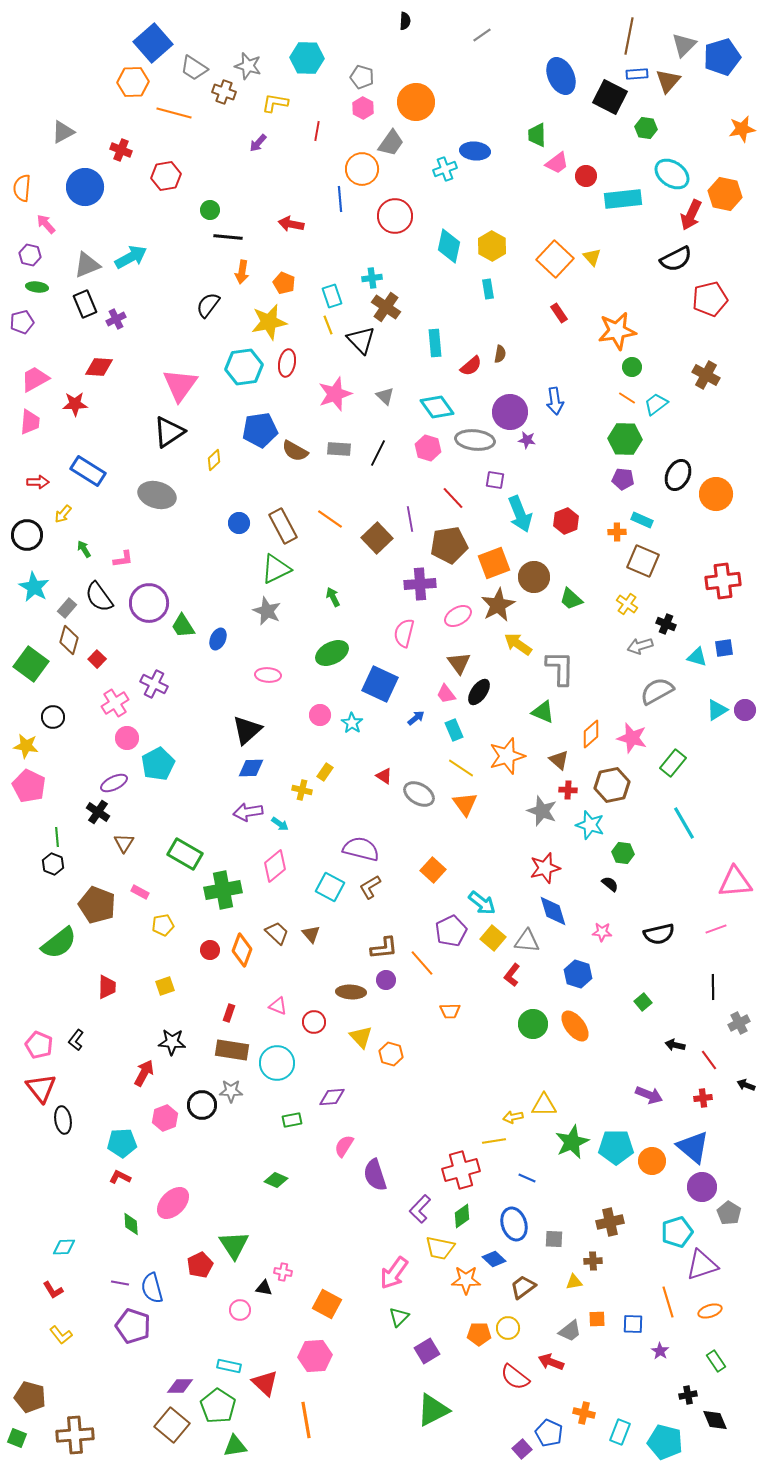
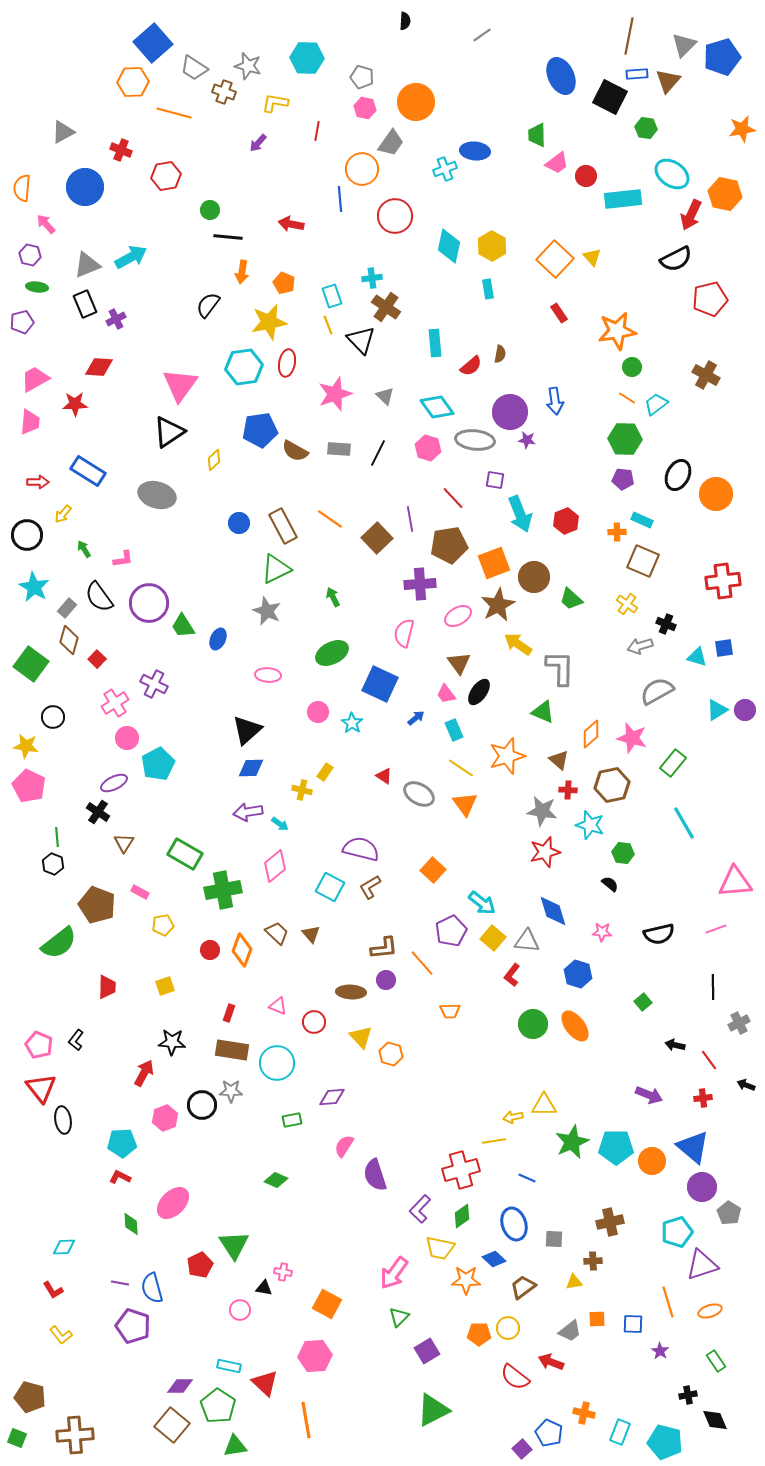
pink hexagon at (363, 108): moved 2 px right; rotated 15 degrees counterclockwise
pink circle at (320, 715): moved 2 px left, 3 px up
gray star at (542, 811): rotated 12 degrees counterclockwise
red star at (545, 868): moved 16 px up
